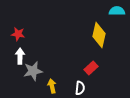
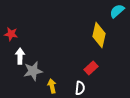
cyan semicircle: rotated 42 degrees counterclockwise
red star: moved 7 px left
